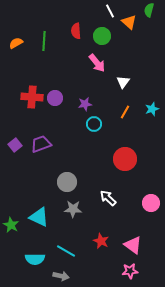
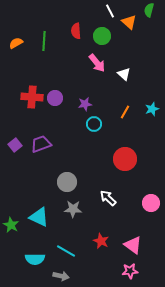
white triangle: moved 1 px right, 8 px up; rotated 24 degrees counterclockwise
